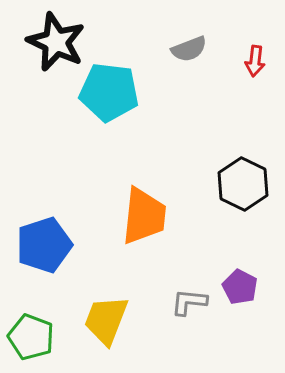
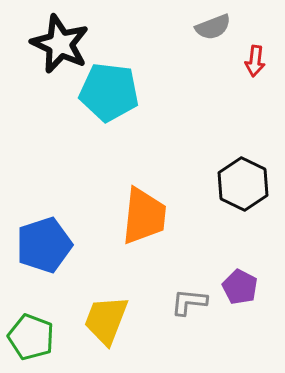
black star: moved 4 px right, 2 px down
gray semicircle: moved 24 px right, 22 px up
